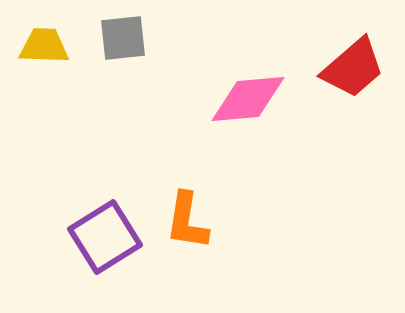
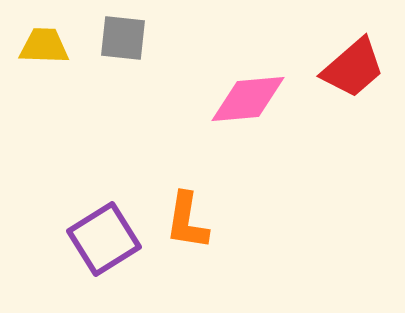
gray square: rotated 12 degrees clockwise
purple square: moved 1 px left, 2 px down
